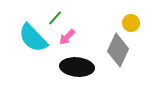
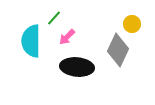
green line: moved 1 px left
yellow circle: moved 1 px right, 1 px down
cyan semicircle: moved 2 px left, 3 px down; rotated 44 degrees clockwise
